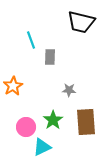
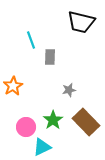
gray star: rotated 16 degrees counterclockwise
brown rectangle: rotated 40 degrees counterclockwise
